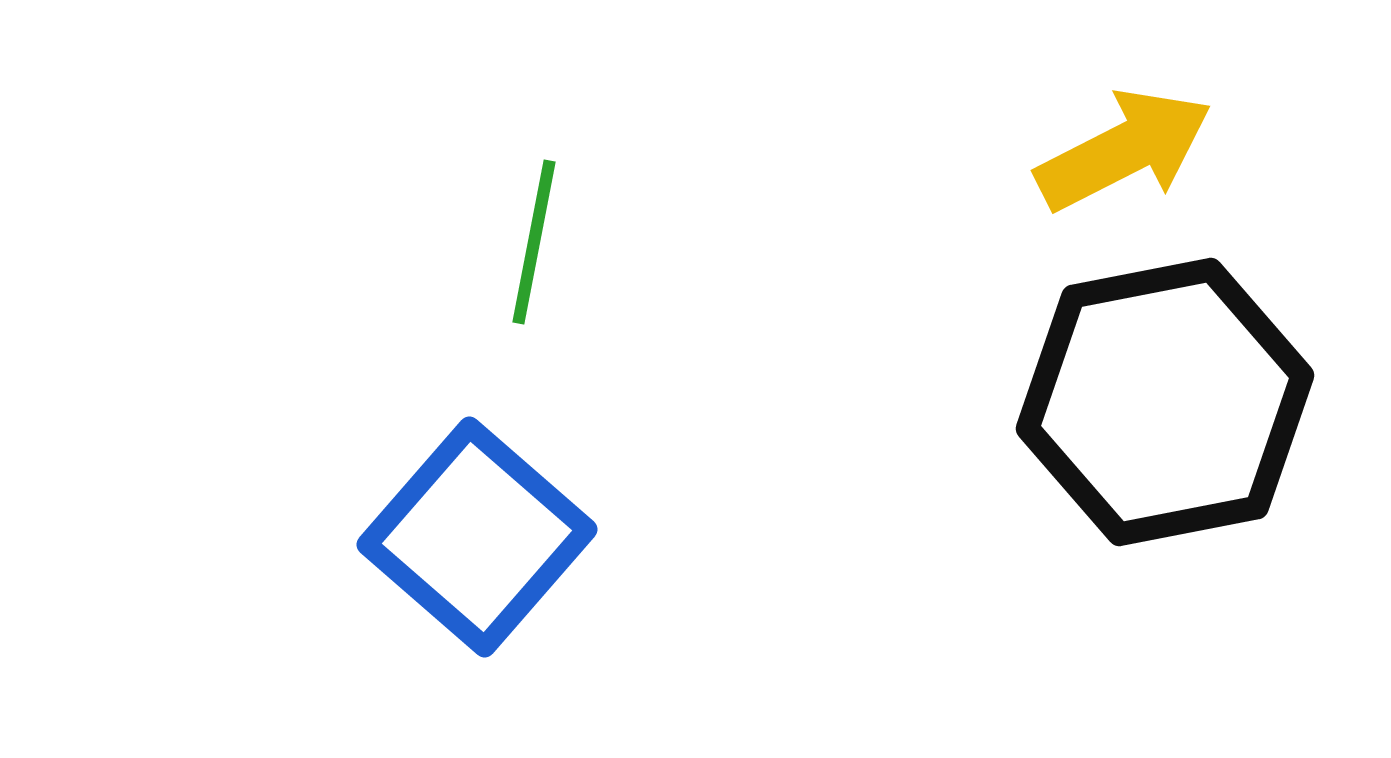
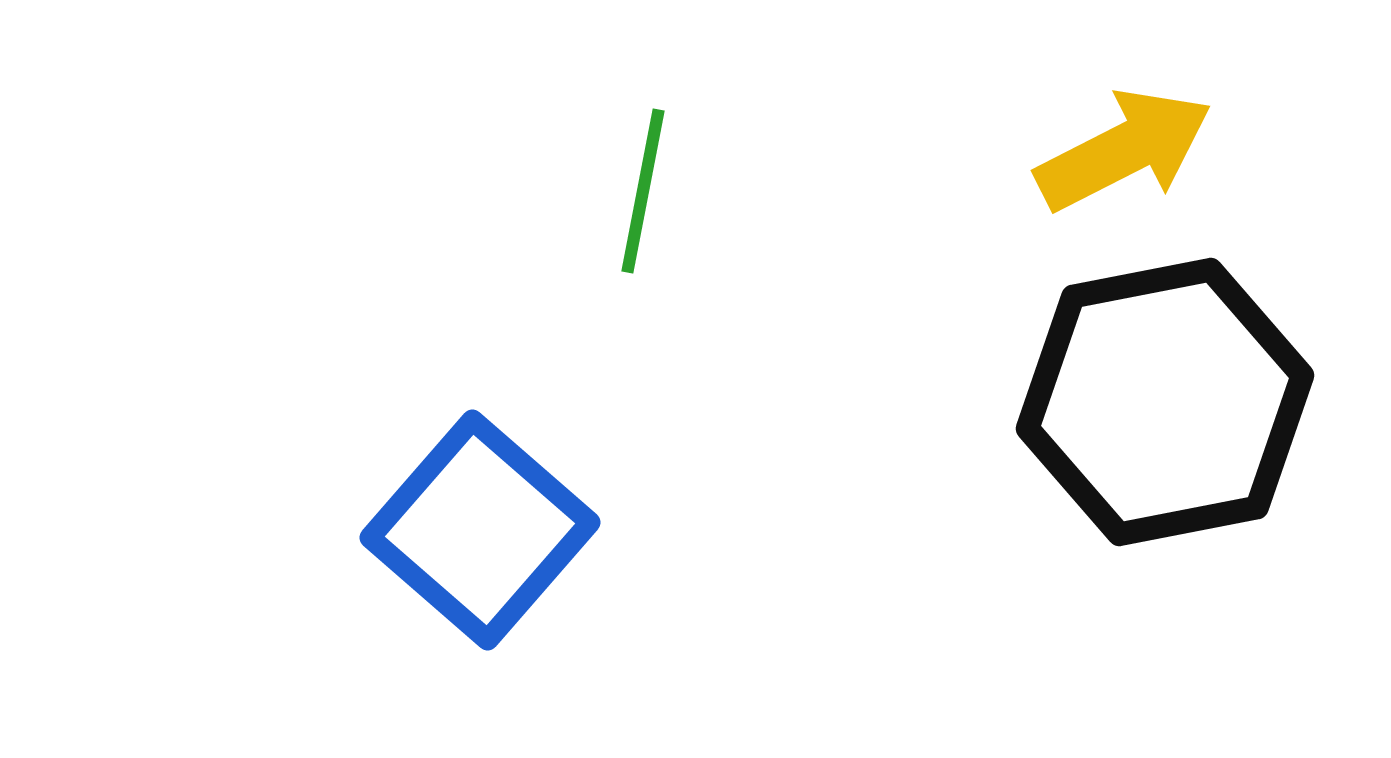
green line: moved 109 px right, 51 px up
blue square: moved 3 px right, 7 px up
